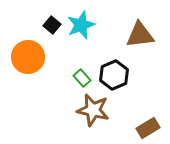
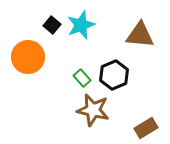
brown triangle: rotated 12 degrees clockwise
brown rectangle: moved 2 px left
